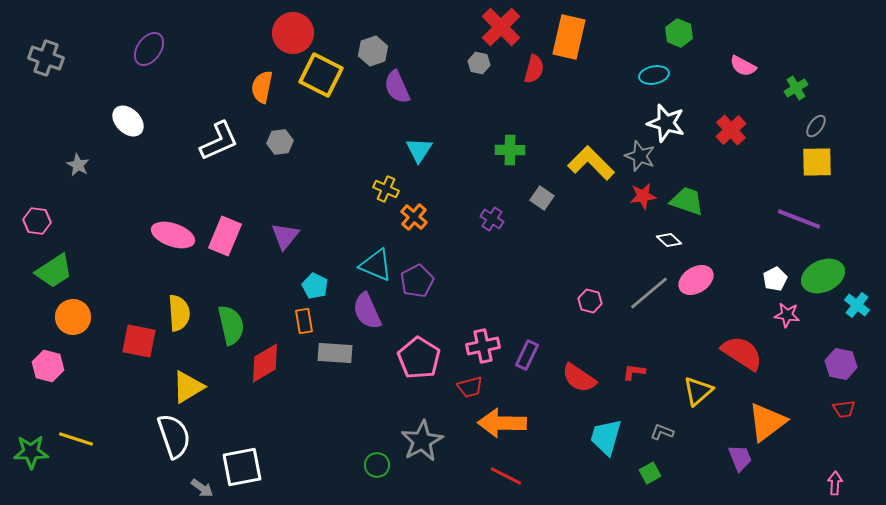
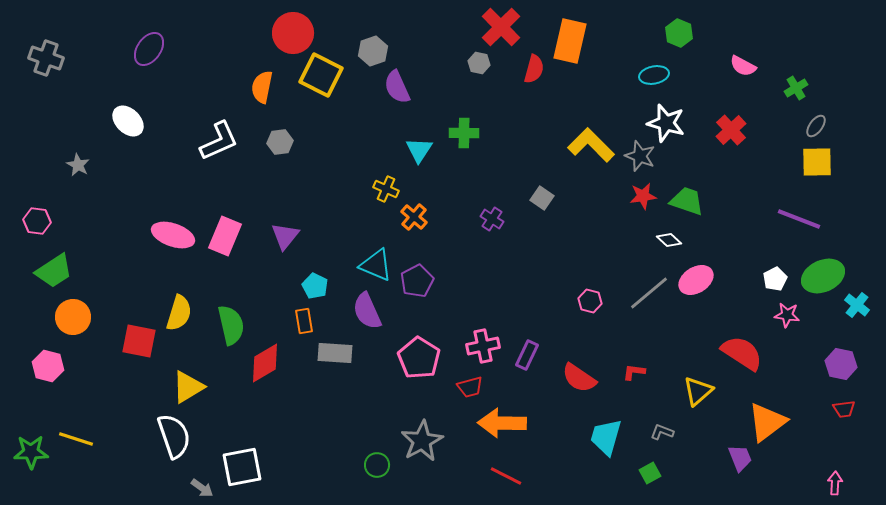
orange rectangle at (569, 37): moved 1 px right, 4 px down
green cross at (510, 150): moved 46 px left, 17 px up
yellow L-shape at (591, 163): moved 18 px up
yellow semicircle at (179, 313): rotated 21 degrees clockwise
